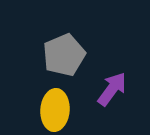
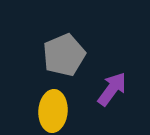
yellow ellipse: moved 2 px left, 1 px down
